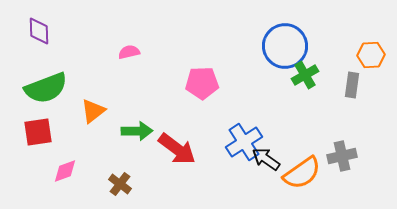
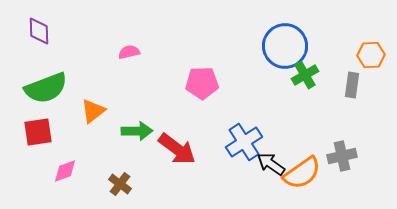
black arrow: moved 5 px right, 5 px down
